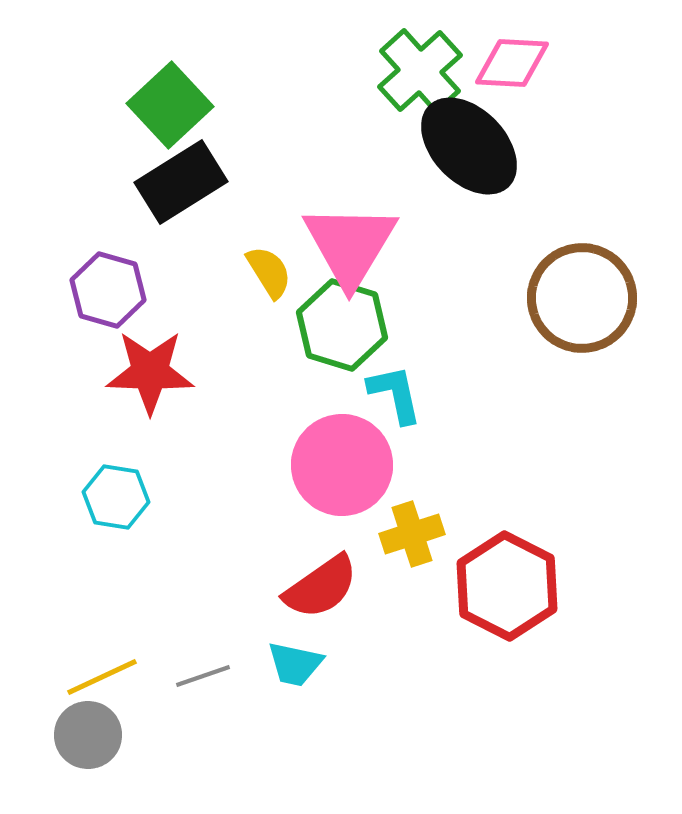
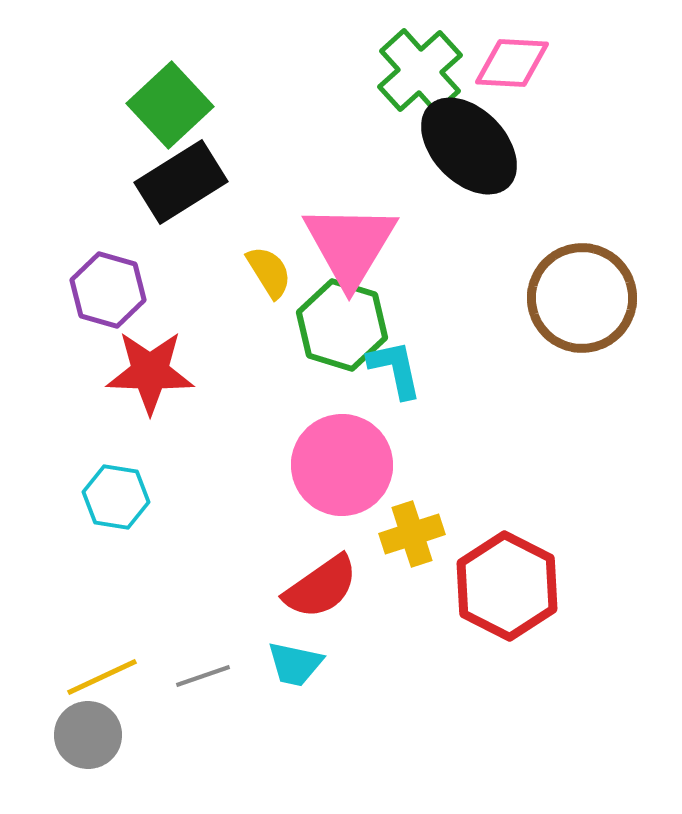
cyan L-shape: moved 25 px up
